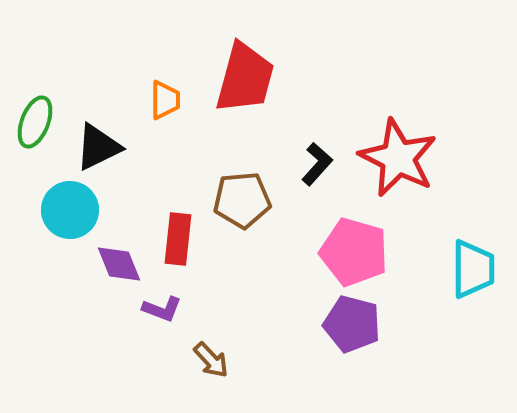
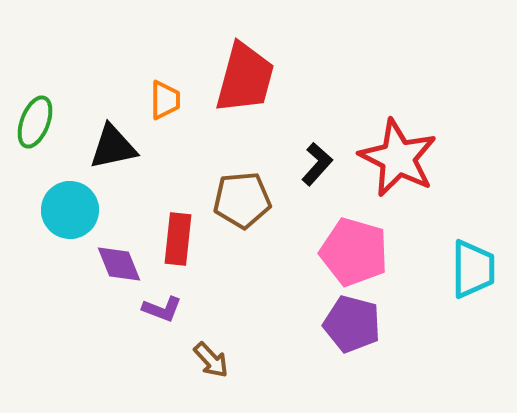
black triangle: moved 15 px right; rotated 14 degrees clockwise
